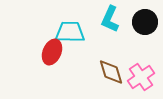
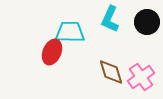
black circle: moved 2 px right
